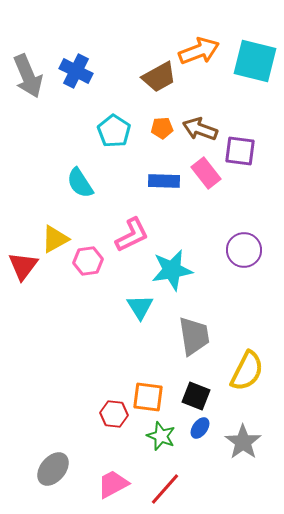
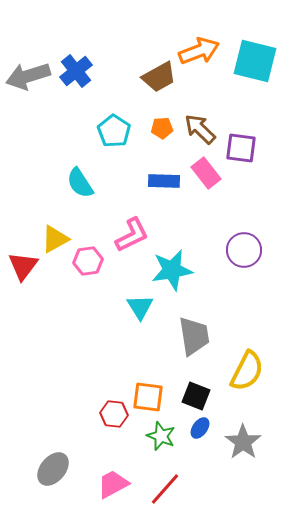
blue cross: rotated 24 degrees clockwise
gray arrow: rotated 96 degrees clockwise
brown arrow: rotated 24 degrees clockwise
purple square: moved 1 px right, 3 px up
